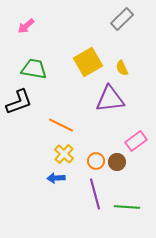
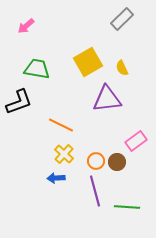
green trapezoid: moved 3 px right
purple triangle: moved 3 px left
purple line: moved 3 px up
